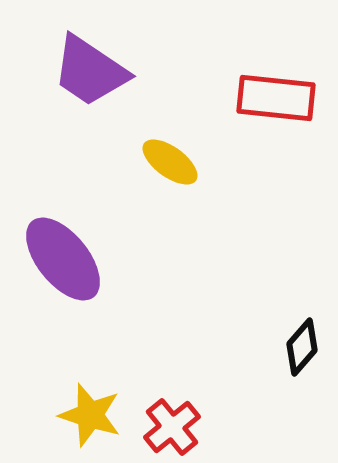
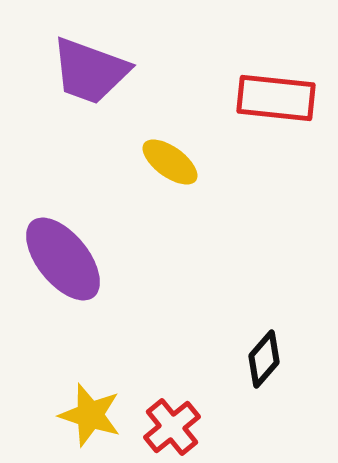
purple trapezoid: rotated 14 degrees counterclockwise
black diamond: moved 38 px left, 12 px down
